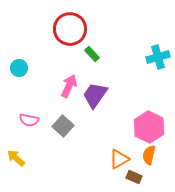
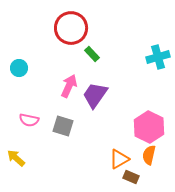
red circle: moved 1 px right, 1 px up
gray square: rotated 25 degrees counterclockwise
brown rectangle: moved 3 px left
